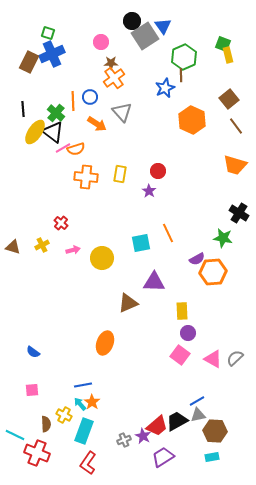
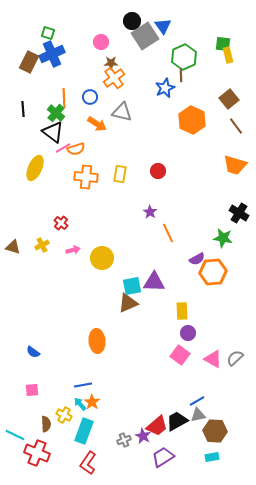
green square at (223, 44): rotated 14 degrees counterclockwise
orange line at (73, 101): moved 9 px left, 3 px up
gray triangle at (122, 112): rotated 35 degrees counterclockwise
yellow ellipse at (35, 132): moved 36 px down; rotated 10 degrees counterclockwise
purple star at (149, 191): moved 1 px right, 21 px down
cyan square at (141, 243): moved 9 px left, 43 px down
orange ellipse at (105, 343): moved 8 px left, 2 px up; rotated 25 degrees counterclockwise
